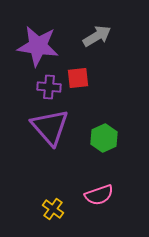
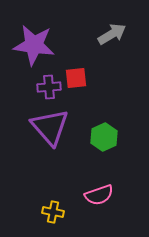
gray arrow: moved 15 px right, 2 px up
purple star: moved 4 px left, 1 px up
red square: moved 2 px left
purple cross: rotated 10 degrees counterclockwise
green hexagon: moved 1 px up
yellow cross: moved 3 px down; rotated 25 degrees counterclockwise
